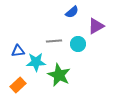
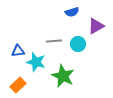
blue semicircle: rotated 24 degrees clockwise
cyan star: rotated 18 degrees clockwise
green star: moved 4 px right, 1 px down
